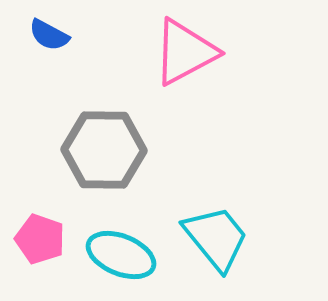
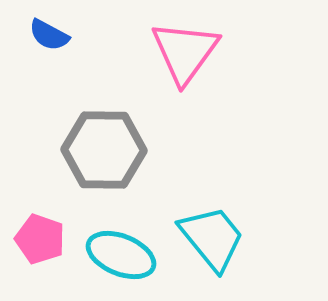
pink triangle: rotated 26 degrees counterclockwise
cyan trapezoid: moved 4 px left
